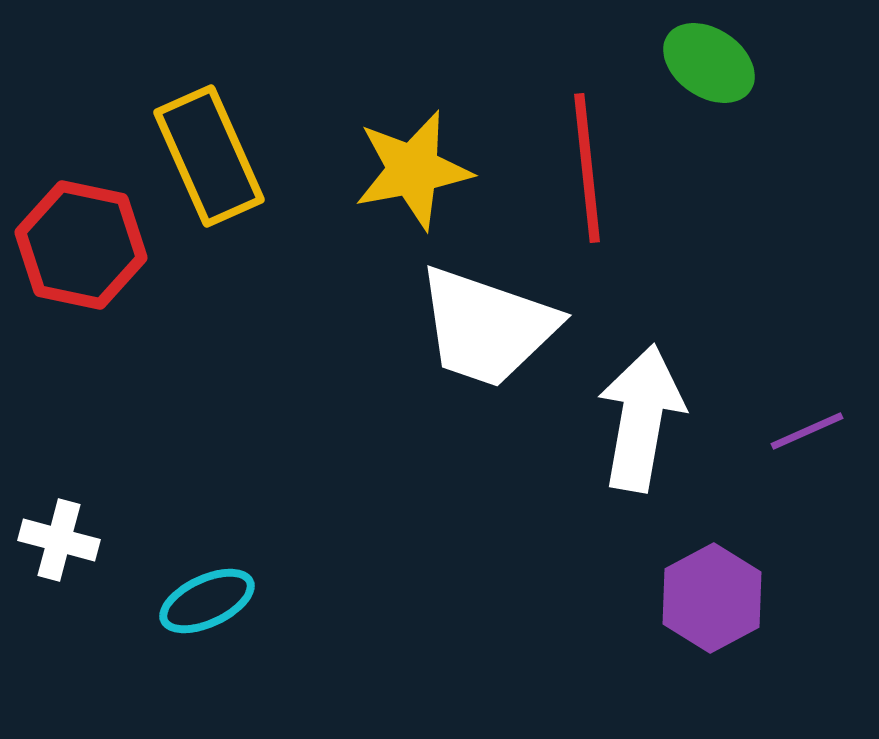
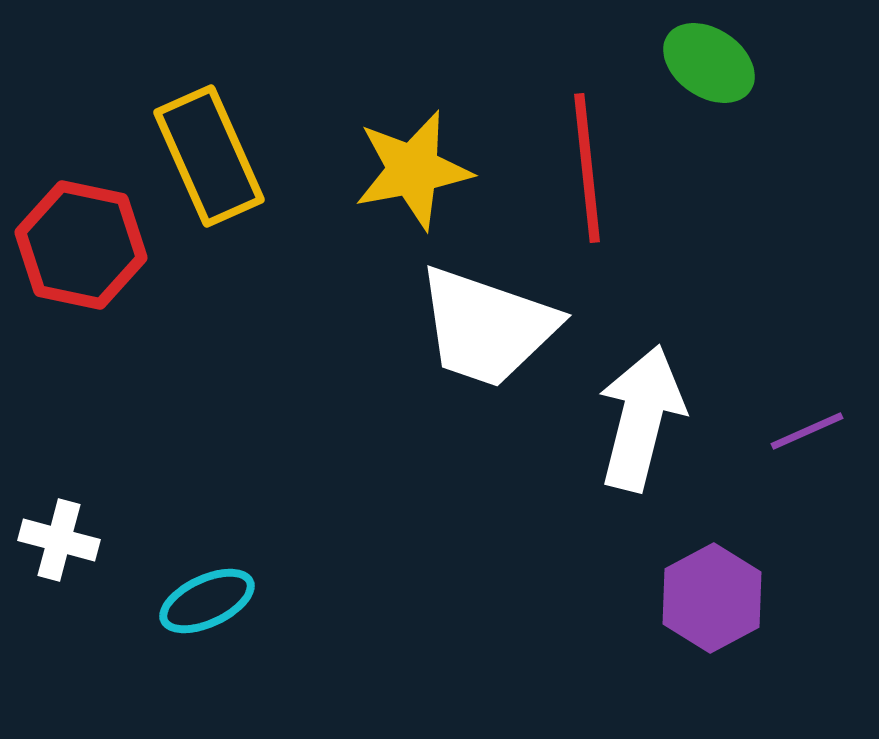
white arrow: rotated 4 degrees clockwise
